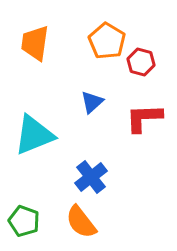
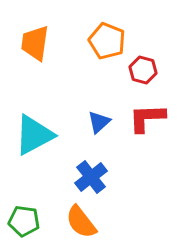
orange pentagon: rotated 9 degrees counterclockwise
red hexagon: moved 2 px right, 8 px down
blue triangle: moved 7 px right, 20 px down
red L-shape: moved 3 px right
cyan triangle: rotated 6 degrees counterclockwise
green pentagon: rotated 12 degrees counterclockwise
